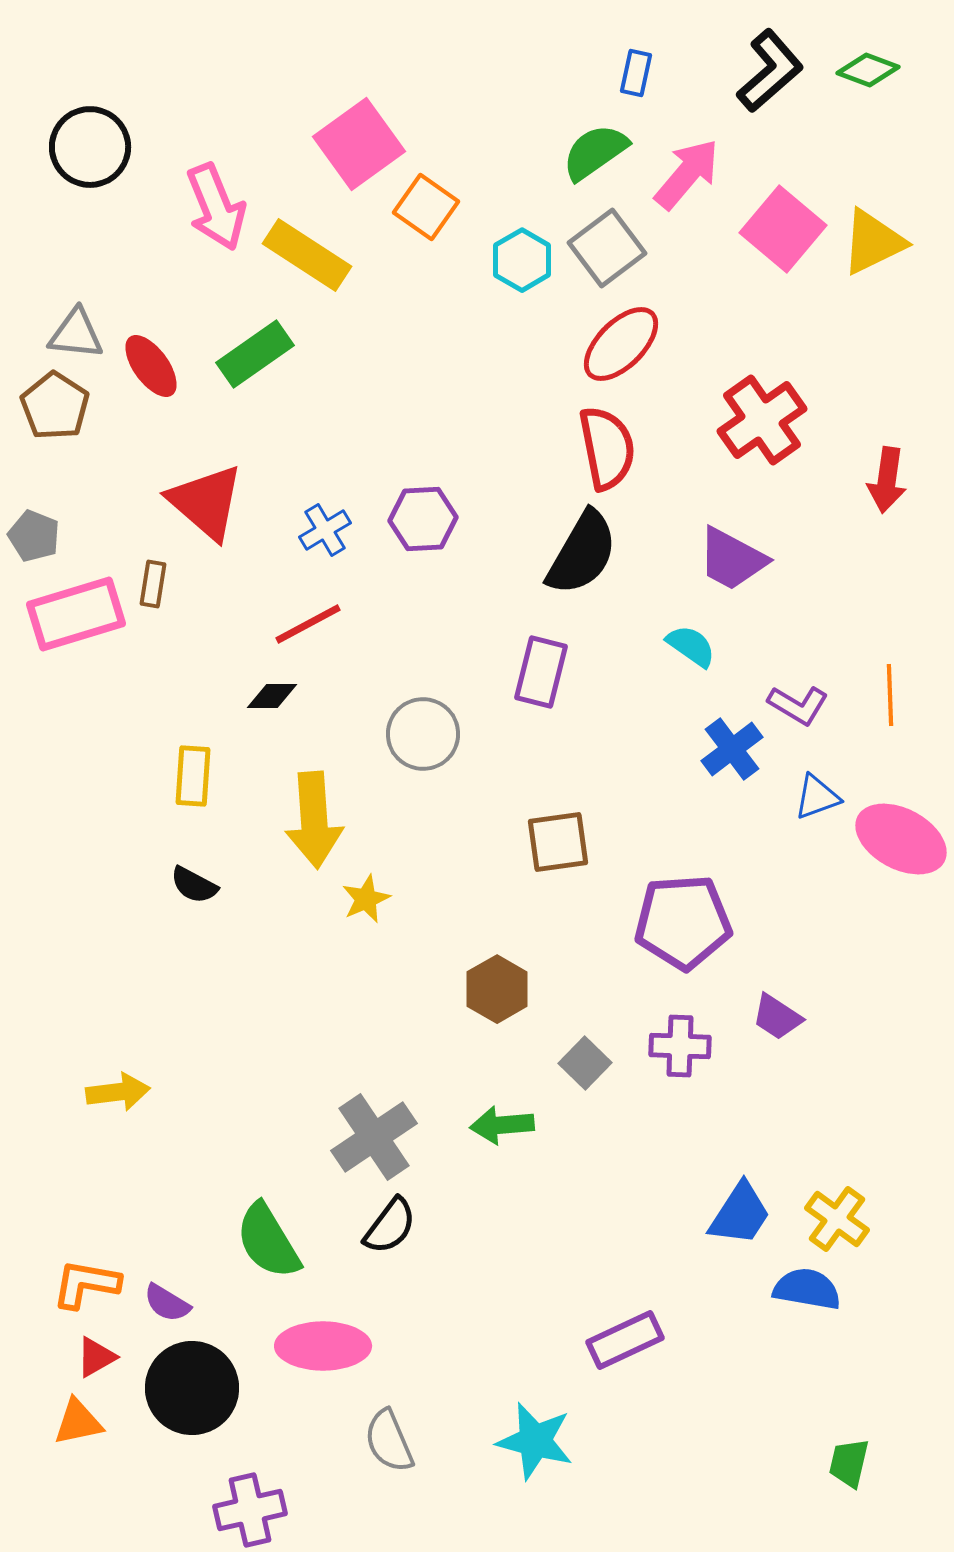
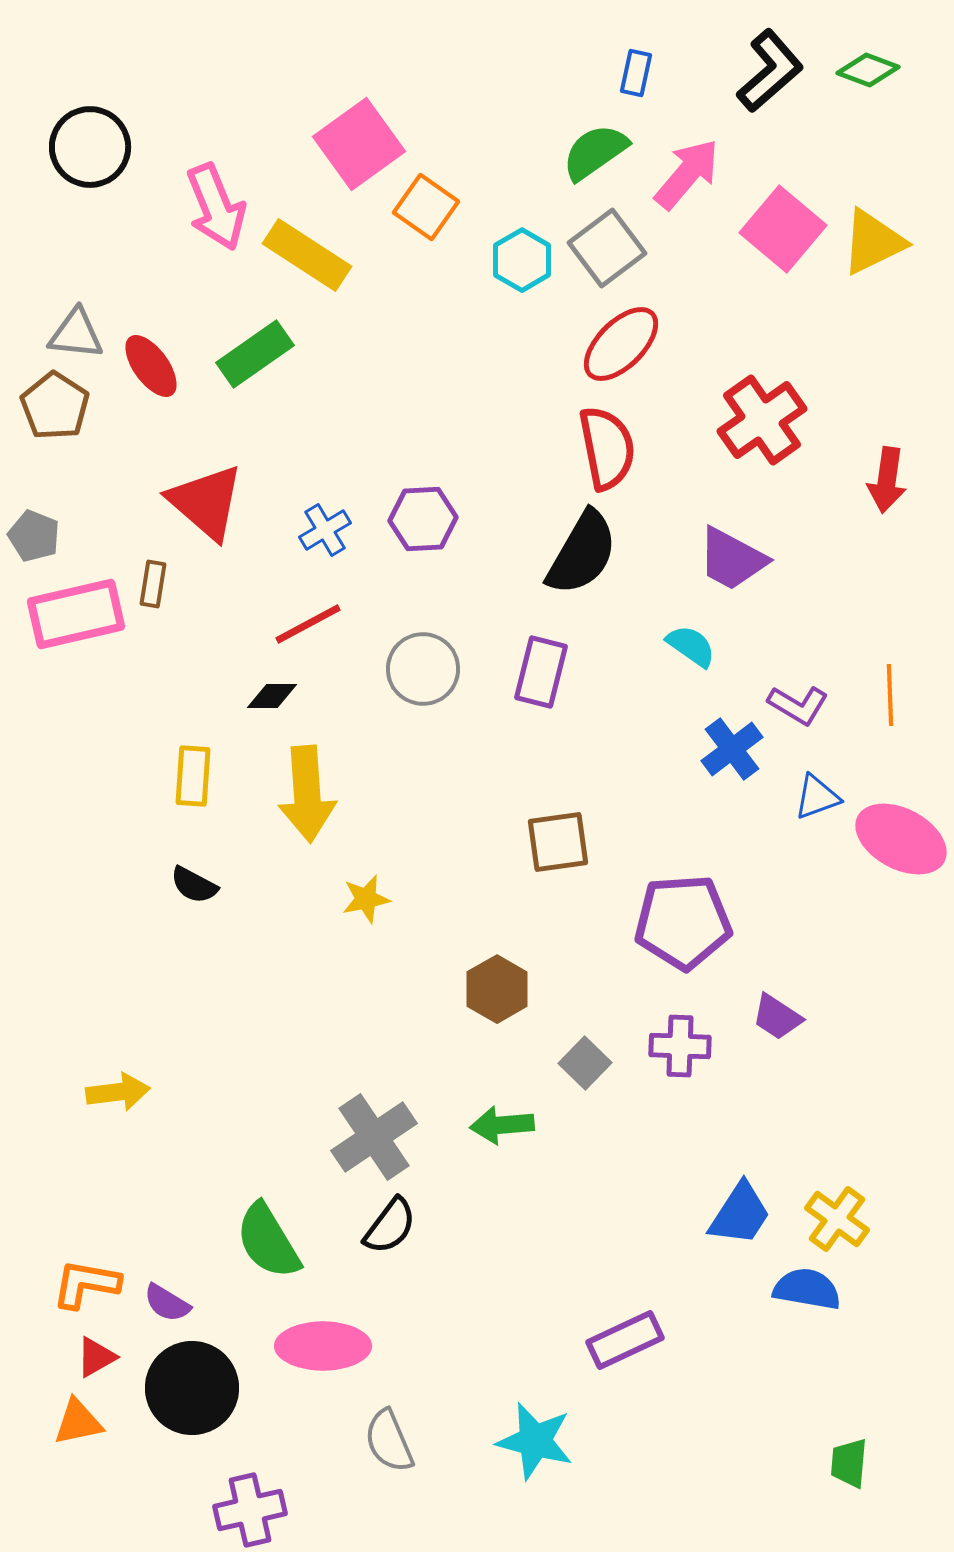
pink rectangle at (76, 614): rotated 4 degrees clockwise
gray circle at (423, 734): moved 65 px up
yellow arrow at (314, 820): moved 7 px left, 26 px up
yellow star at (366, 899): rotated 12 degrees clockwise
green trapezoid at (849, 1463): rotated 8 degrees counterclockwise
